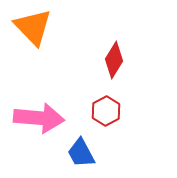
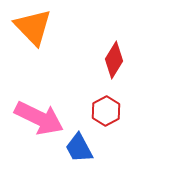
pink arrow: rotated 21 degrees clockwise
blue trapezoid: moved 2 px left, 5 px up
